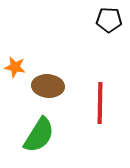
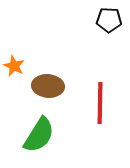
orange star: moved 1 px left, 1 px up; rotated 15 degrees clockwise
